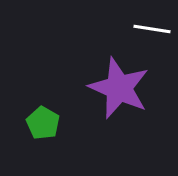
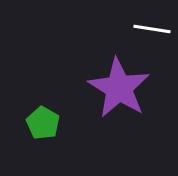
purple star: rotated 8 degrees clockwise
